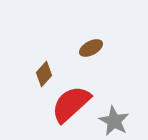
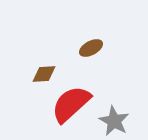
brown diamond: rotated 45 degrees clockwise
